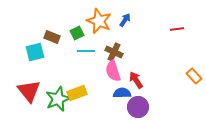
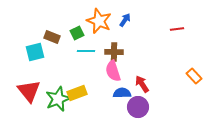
brown cross: rotated 24 degrees counterclockwise
red arrow: moved 6 px right, 4 px down
